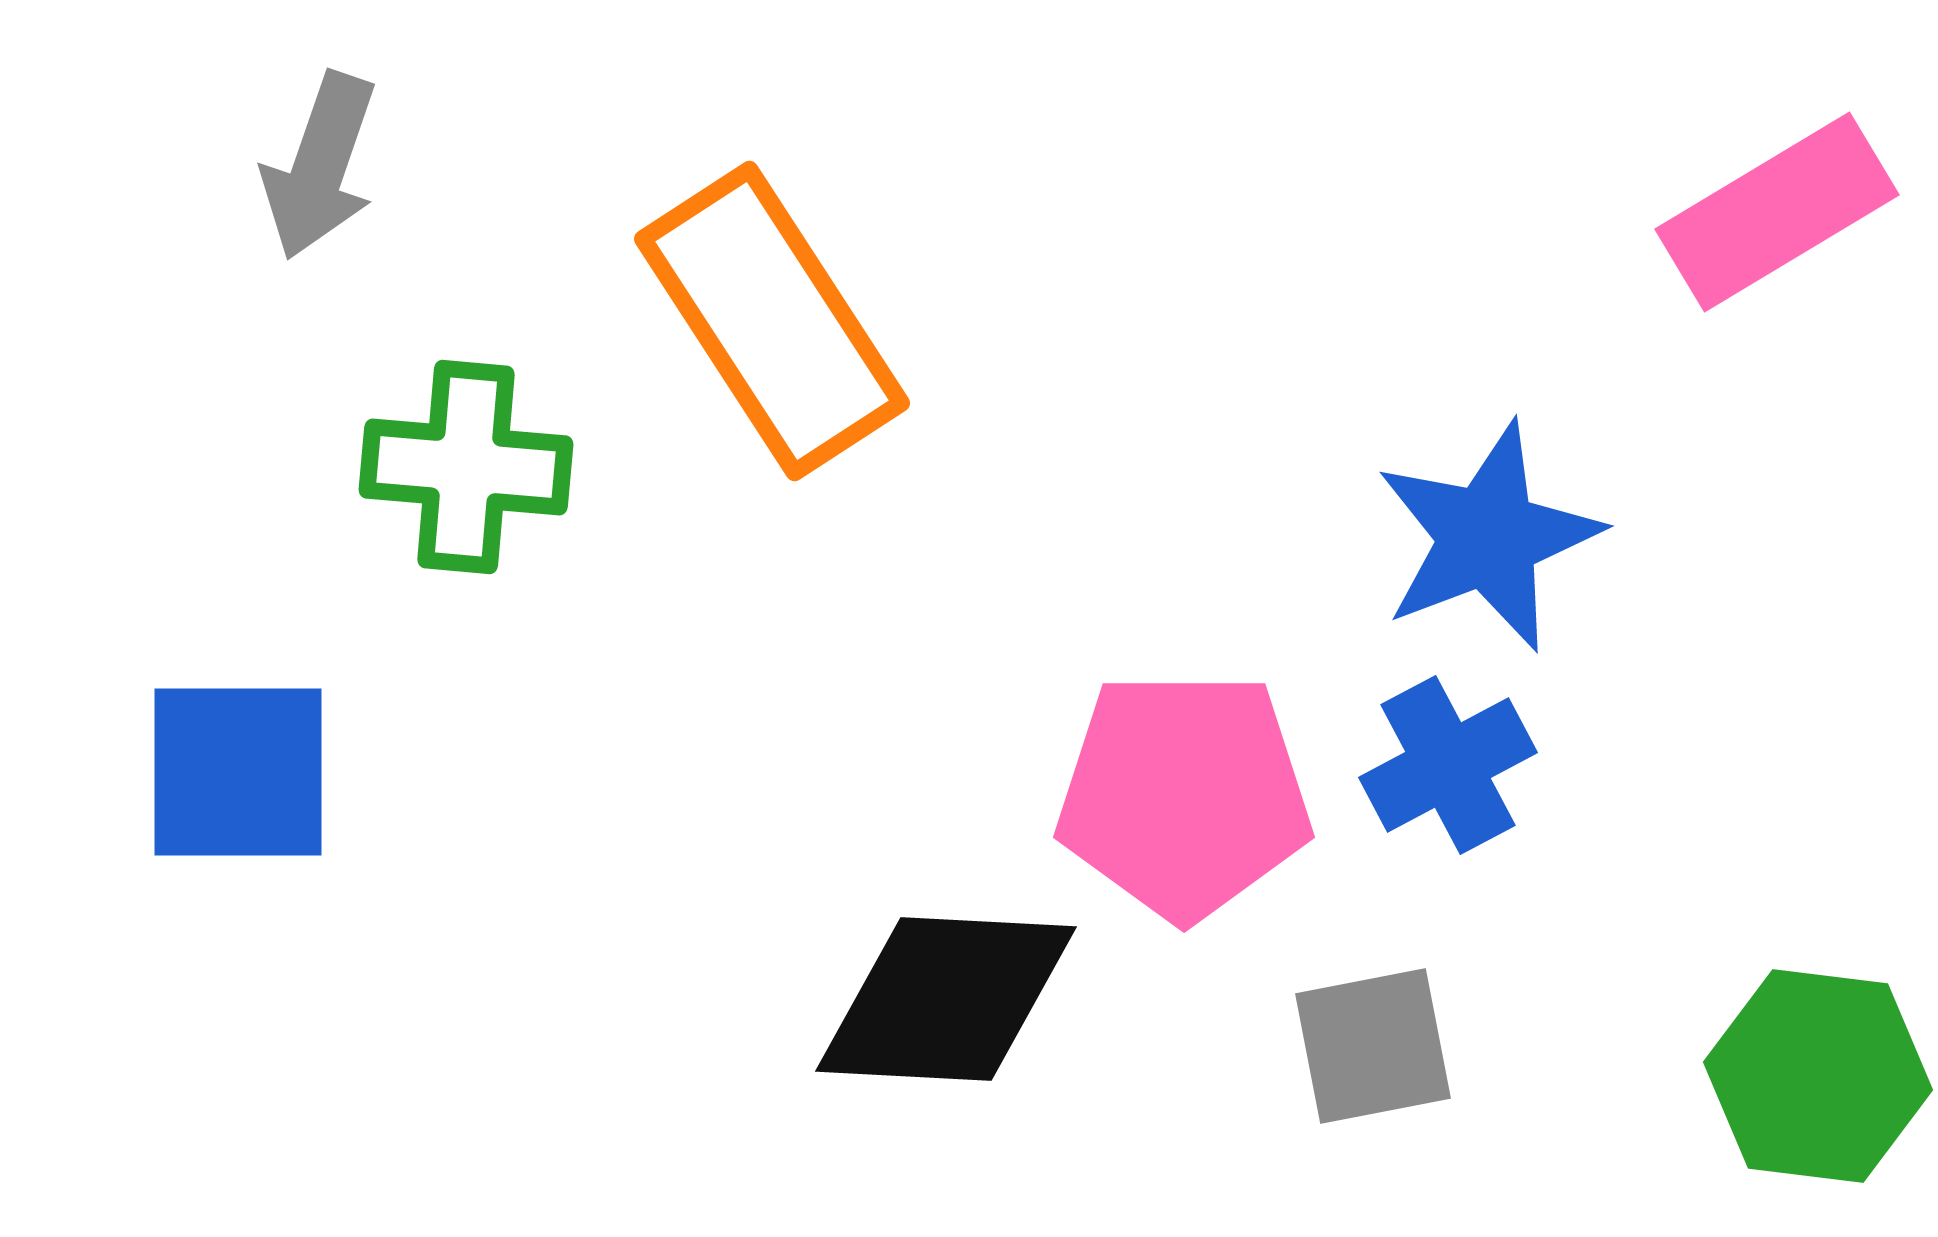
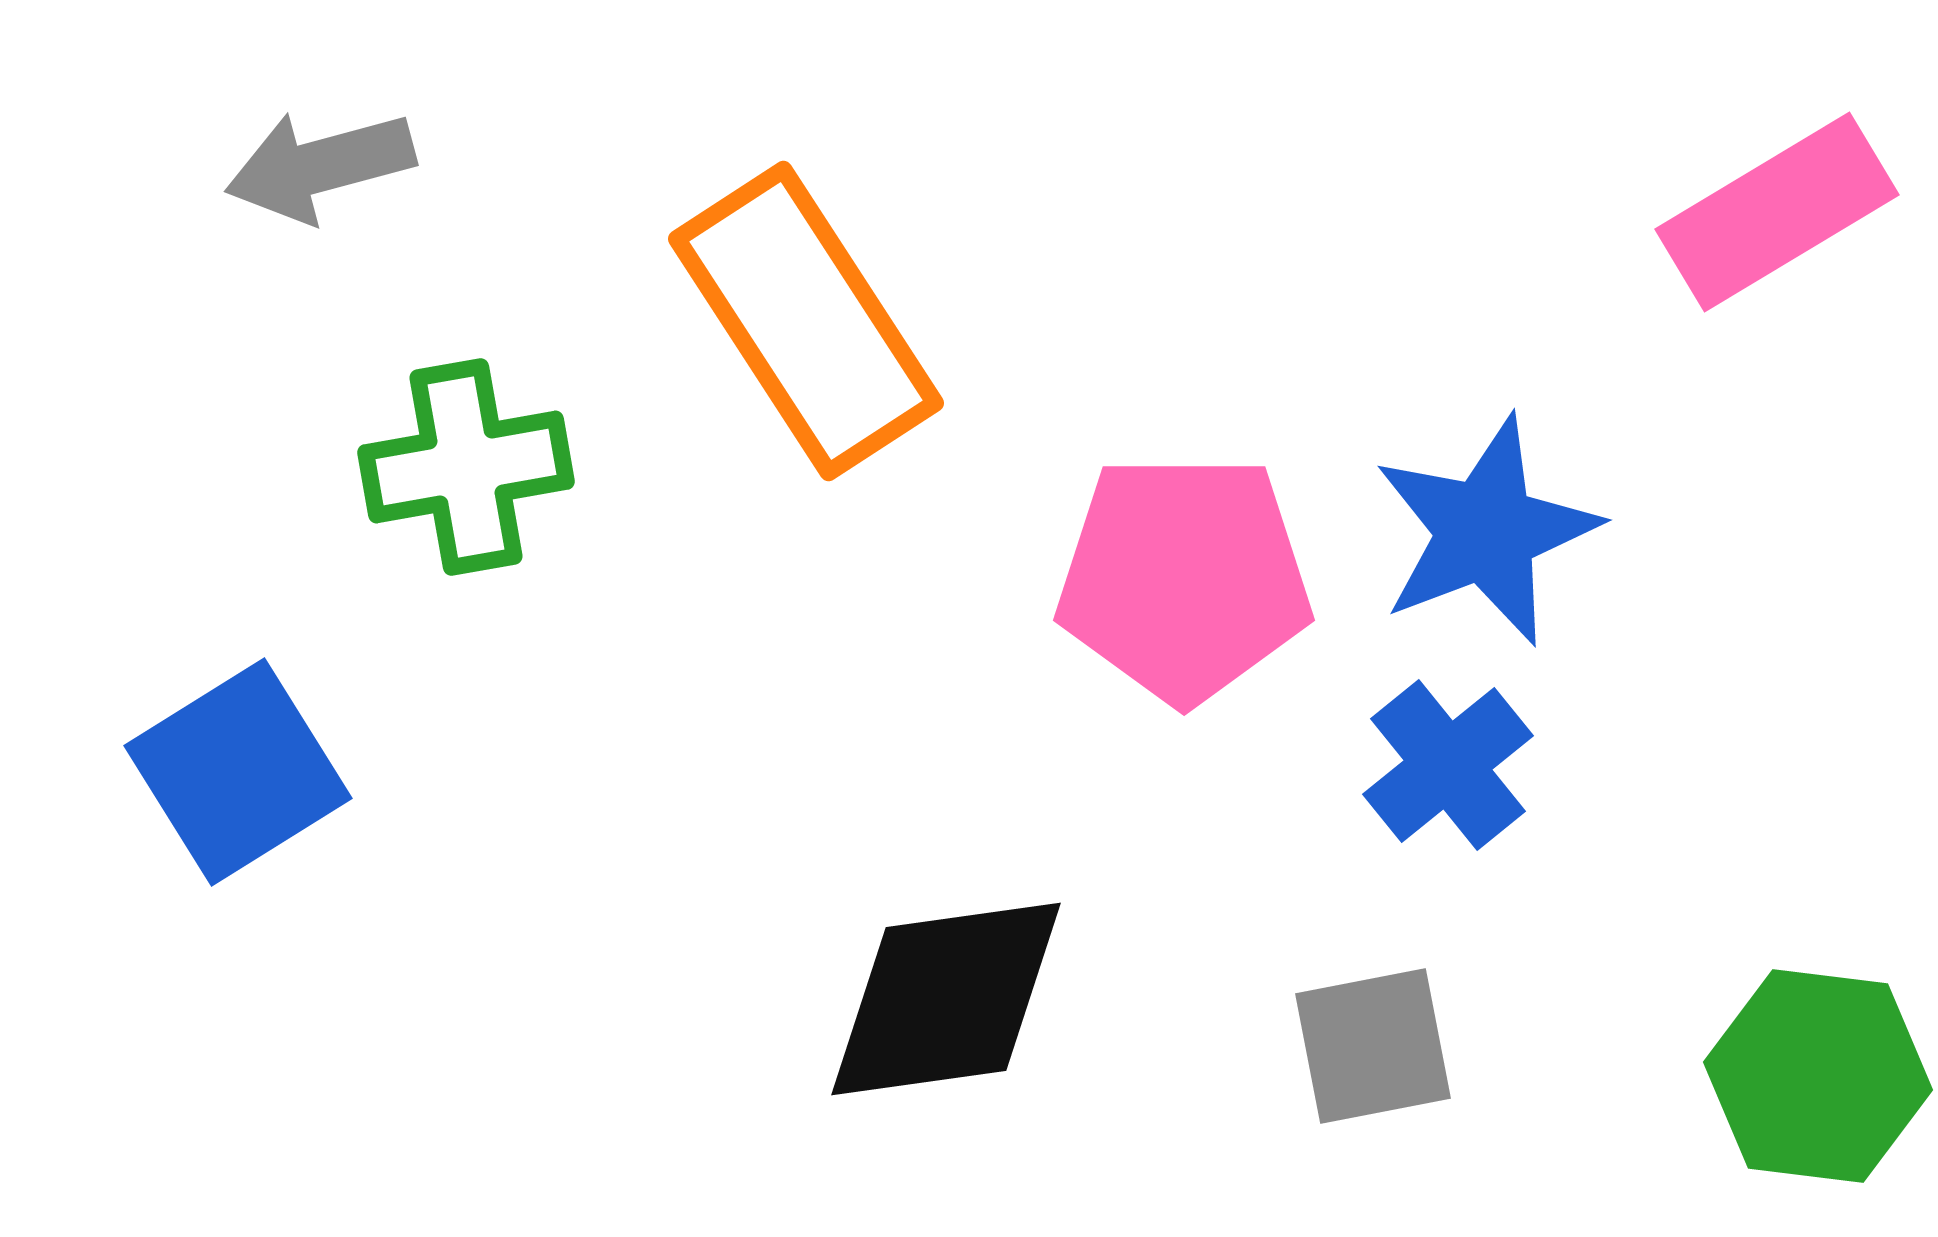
gray arrow: rotated 56 degrees clockwise
orange rectangle: moved 34 px right
green cross: rotated 15 degrees counterclockwise
blue star: moved 2 px left, 6 px up
blue cross: rotated 11 degrees counterclockwise
blue square: rotated 32 degrees counterclockwise
pink pentagon: moved 217 px up
black diamond: rotated 11 degrees counterclockwise
